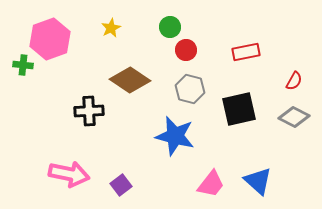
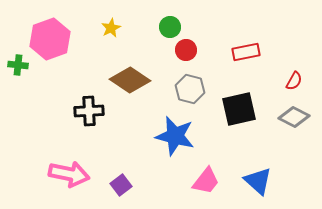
green cross: moved 5 px left
pink trapezoid: moved 5 px left, 3 px up
